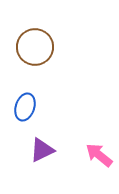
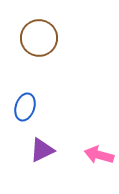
brown circle: moved 4 px right, 9 px up
pink arrow: rotated 24 degrees counterclockwise
